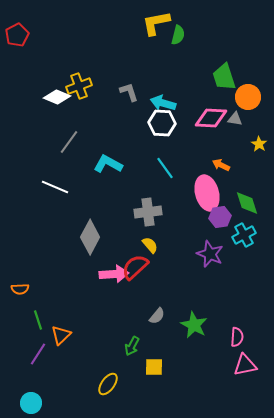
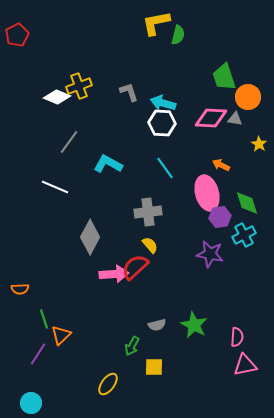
purple star: rotated 12 degrees counterclockwise
gray semicircle: moved 9 px down; rotated 36 degrees clockwise
green line: moved 6 px right, 1 px up
